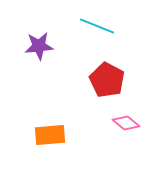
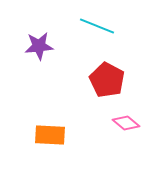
orange rectangle: rotated 8 degrees clockwise
